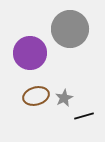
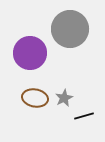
brown ellipse: moved 1 px left, 2 px down; rotated 25 degrees clockwise
